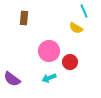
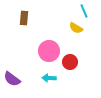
cyan arrow: rotated 24 degrees clockwise
